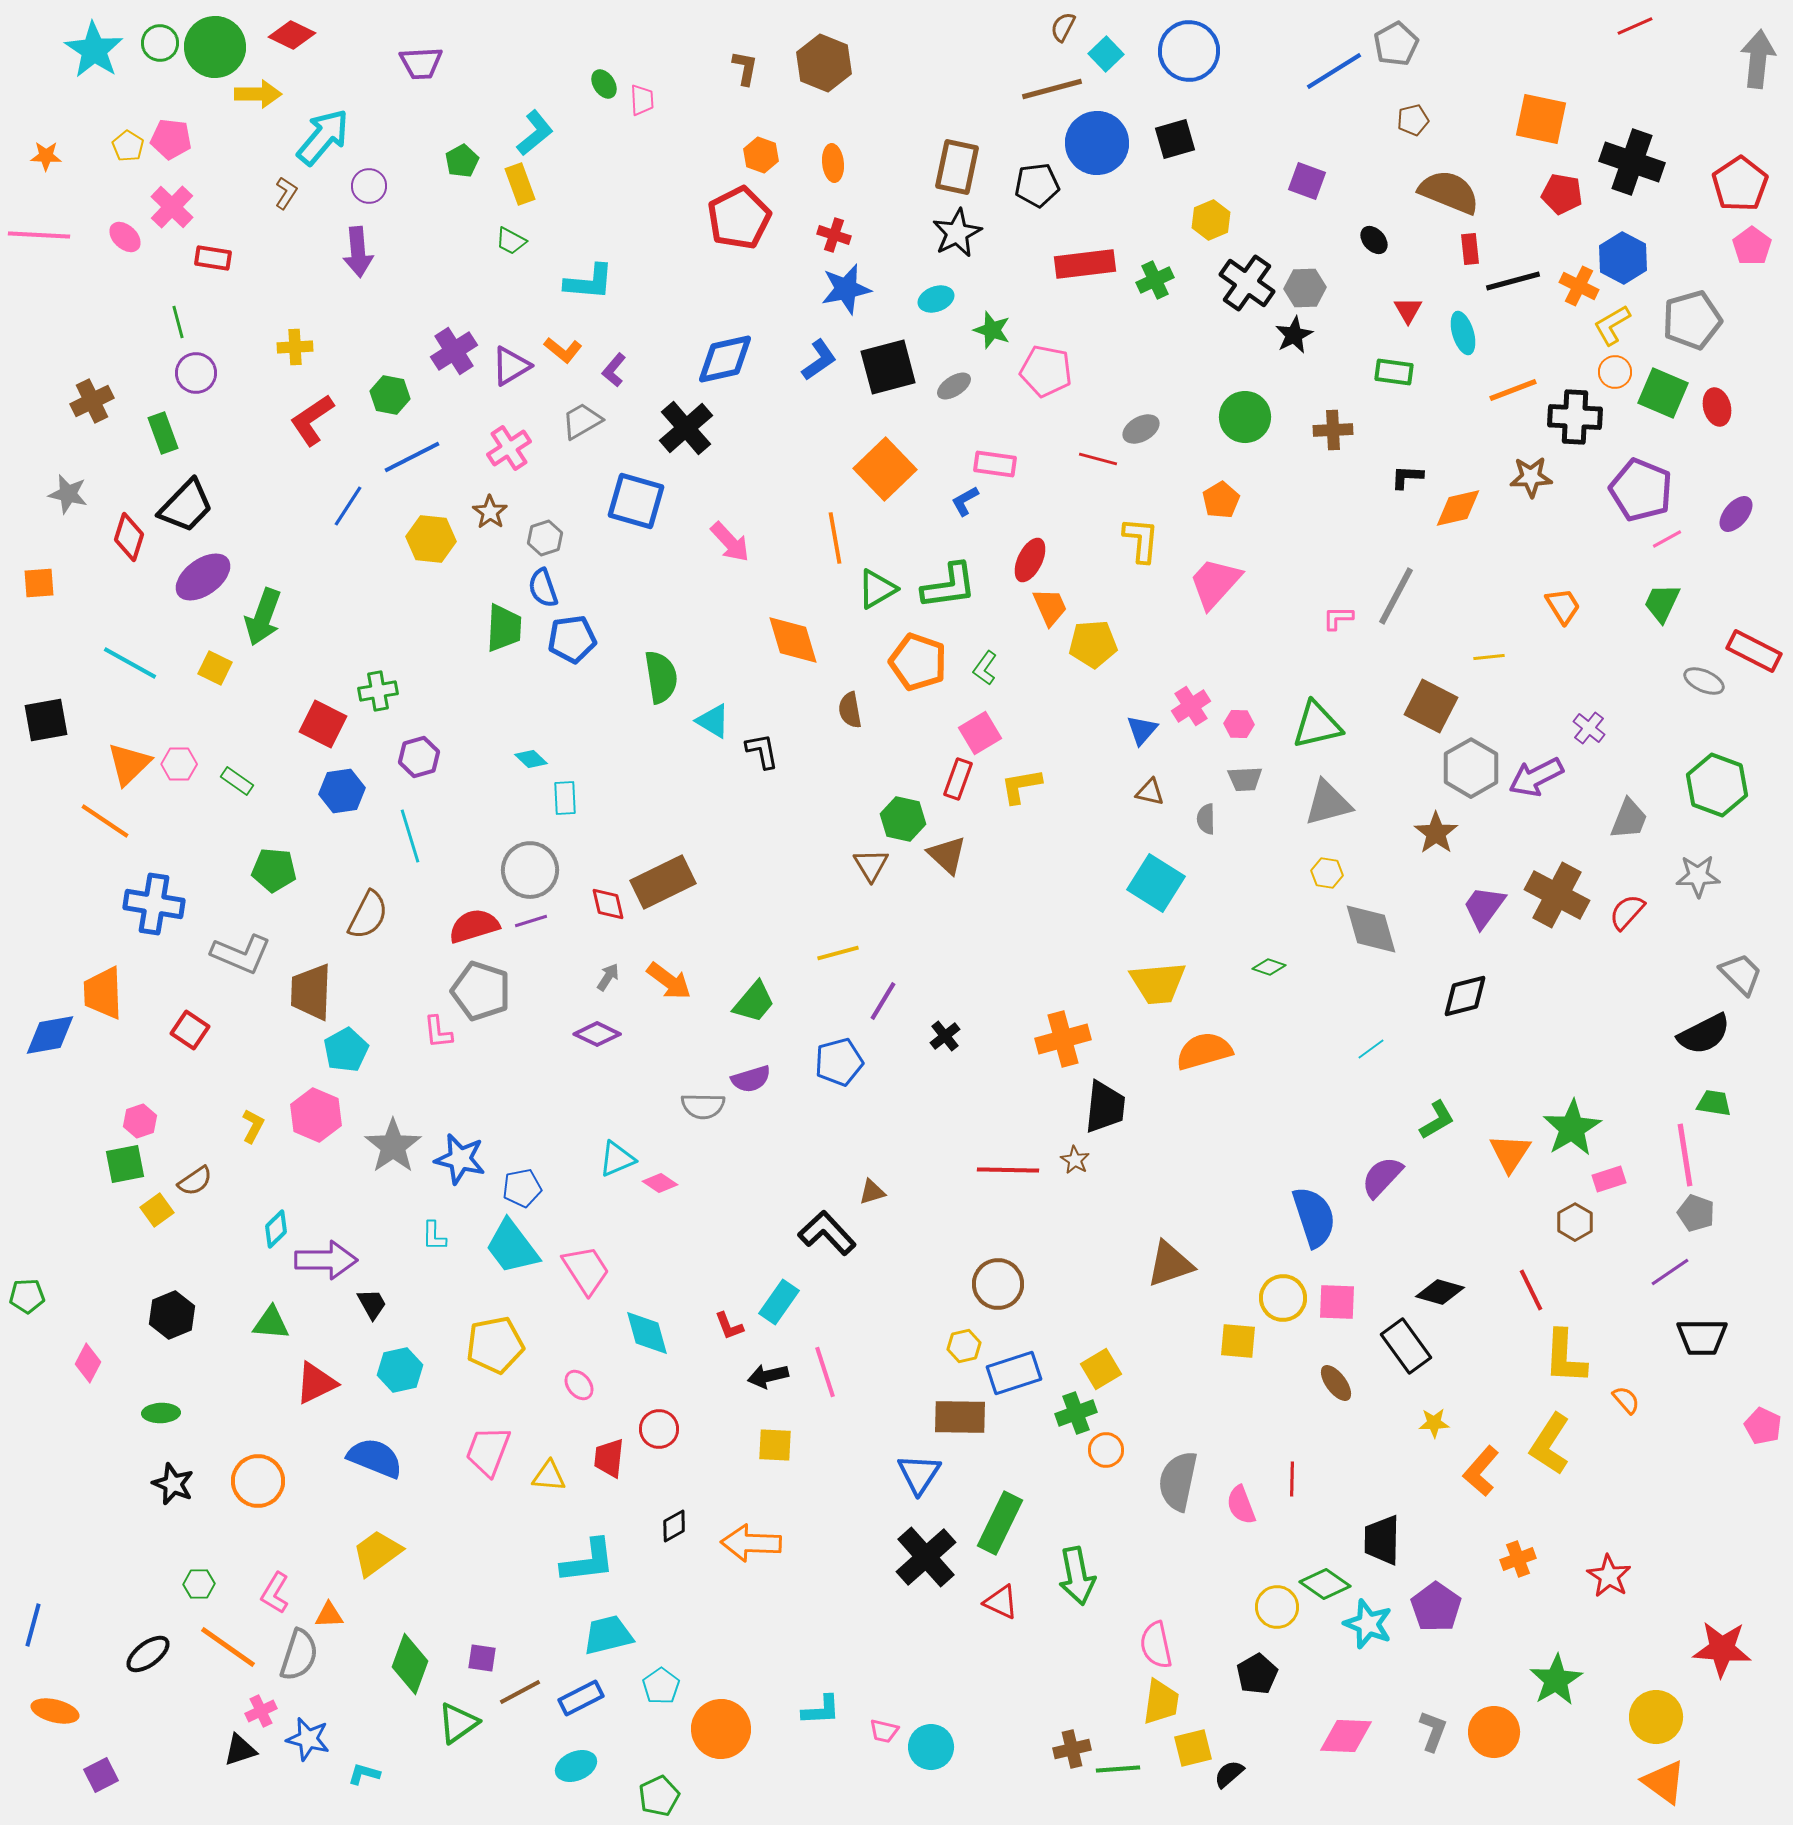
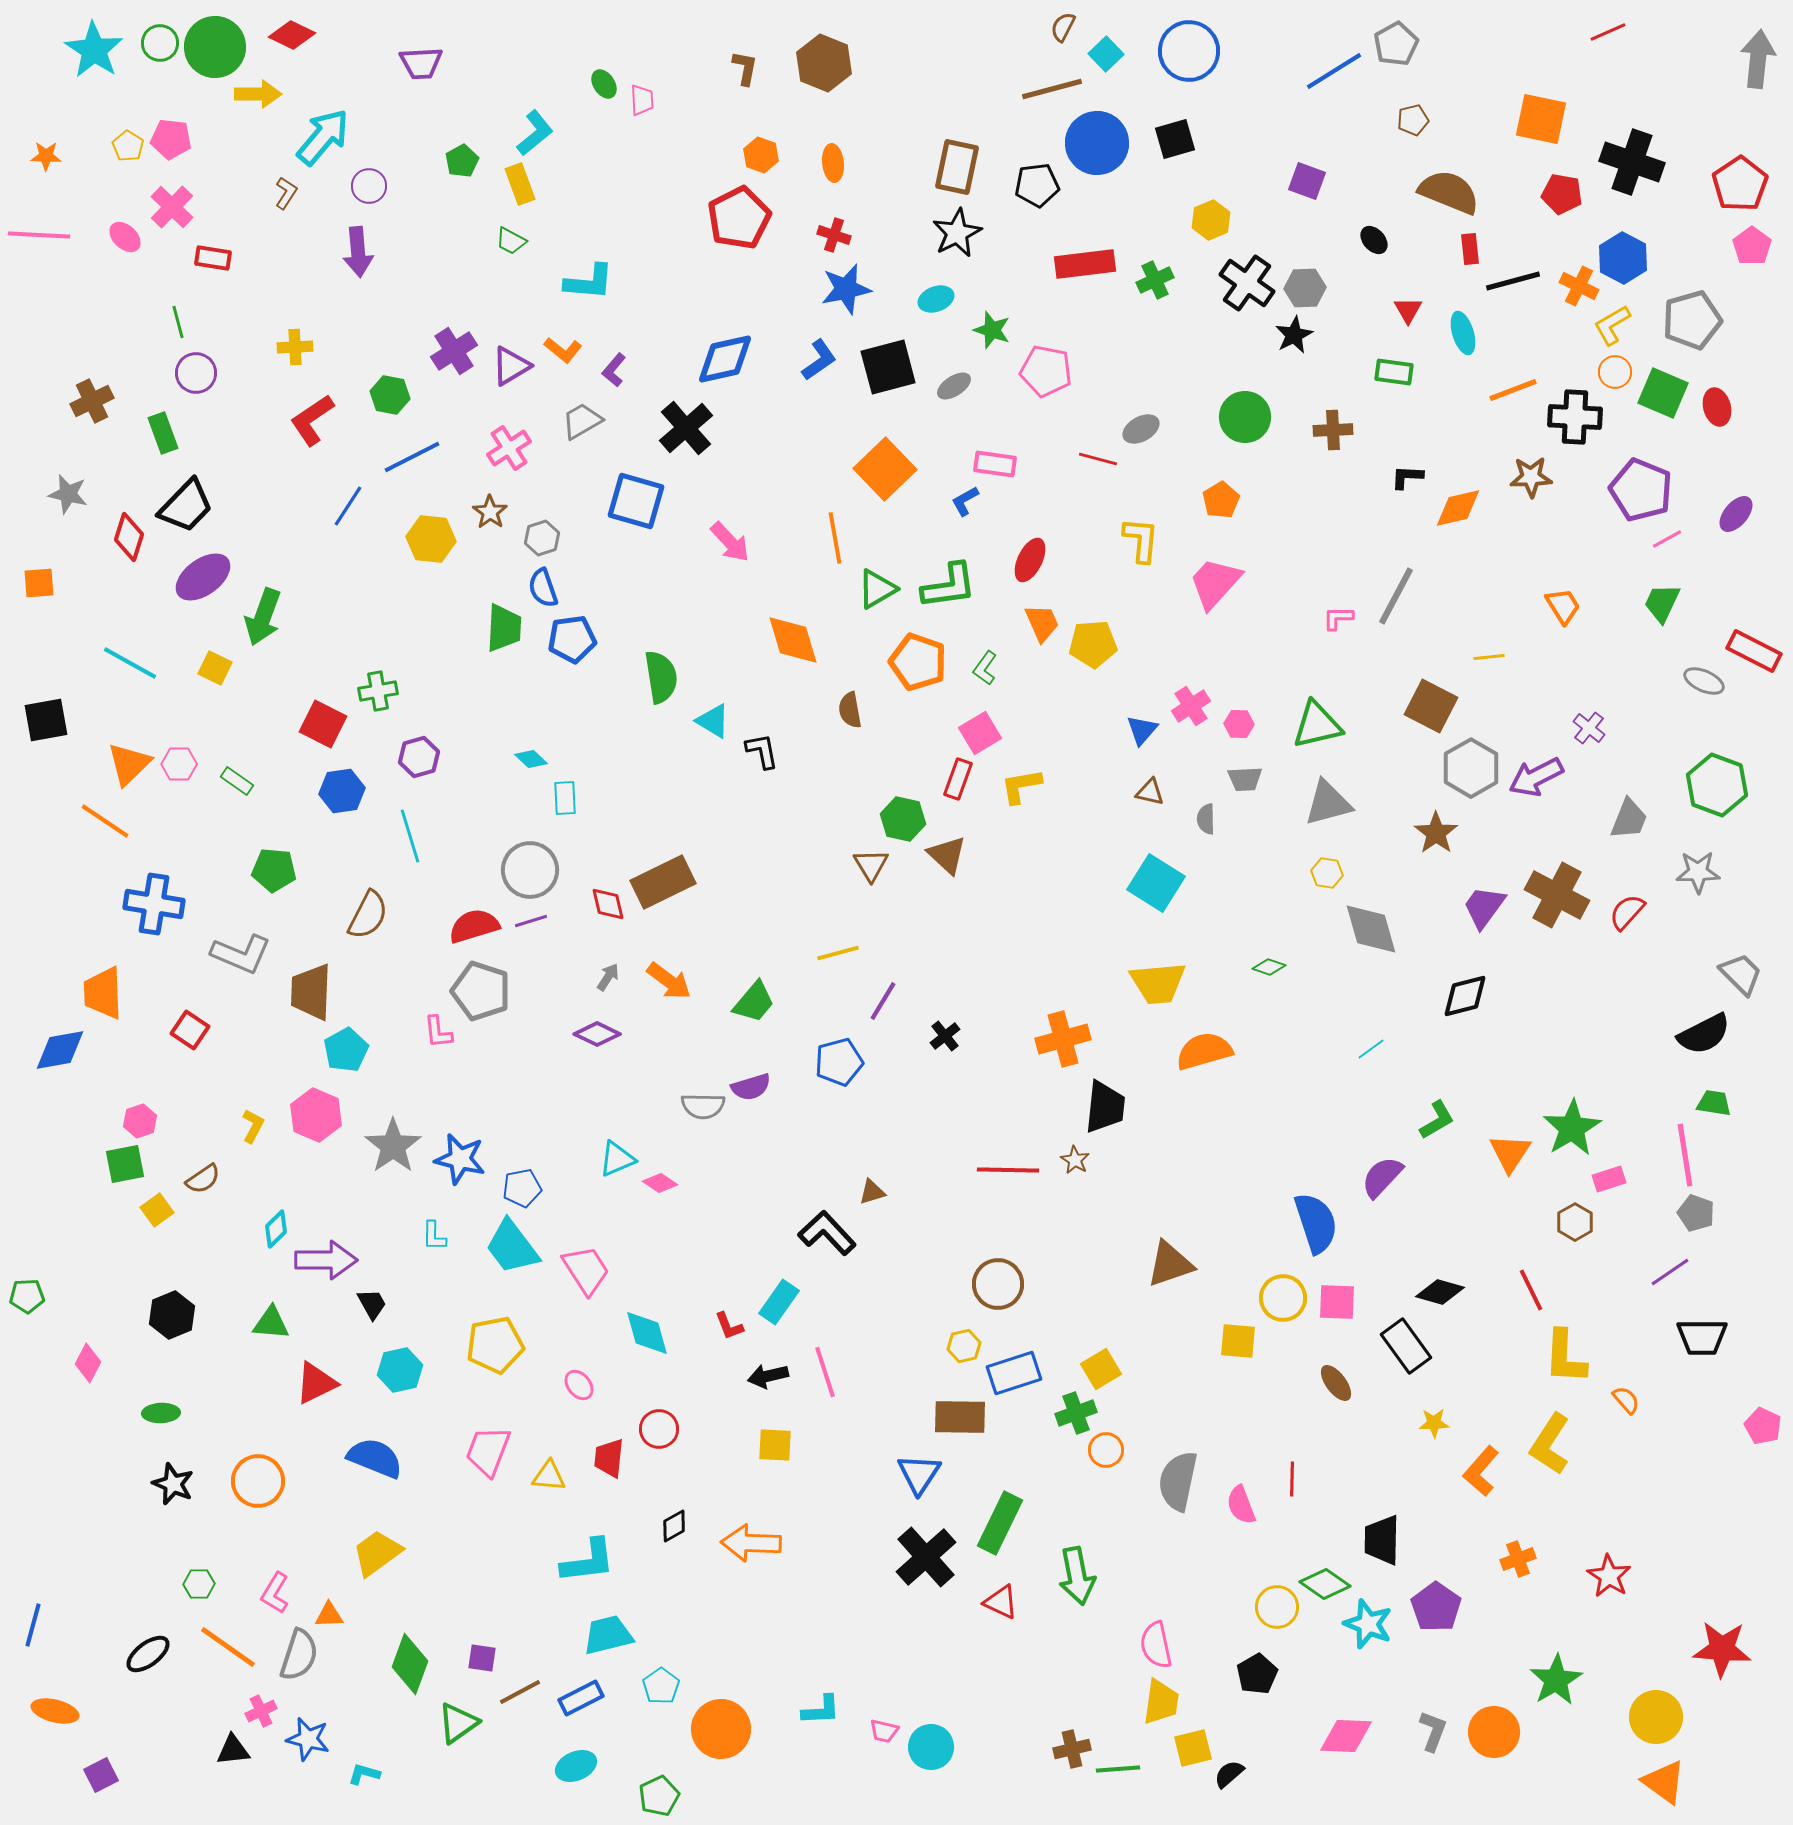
red line at (1635, 26): moved 27 px left, 6 px down
gray hexagon at (545, 538): moved 3 px left
orange trapezoid at (1050, 607): moved 8 px left, 16 px down
gray star at (1698, 876): moved 4 px up
blue diamond at (50, 1035): moved 10 px right, 15 px down
purple semicircle at (751, 1079): moved 8 px down
brown semicircle at (195, 1181): moved 8 px right, 2 px up
blue semicircle at (1314, 1217): moved 2 px right, 6 px down
black triangle at (240, 1750): moved 7 px left; rotated 12 degrees clockwise
